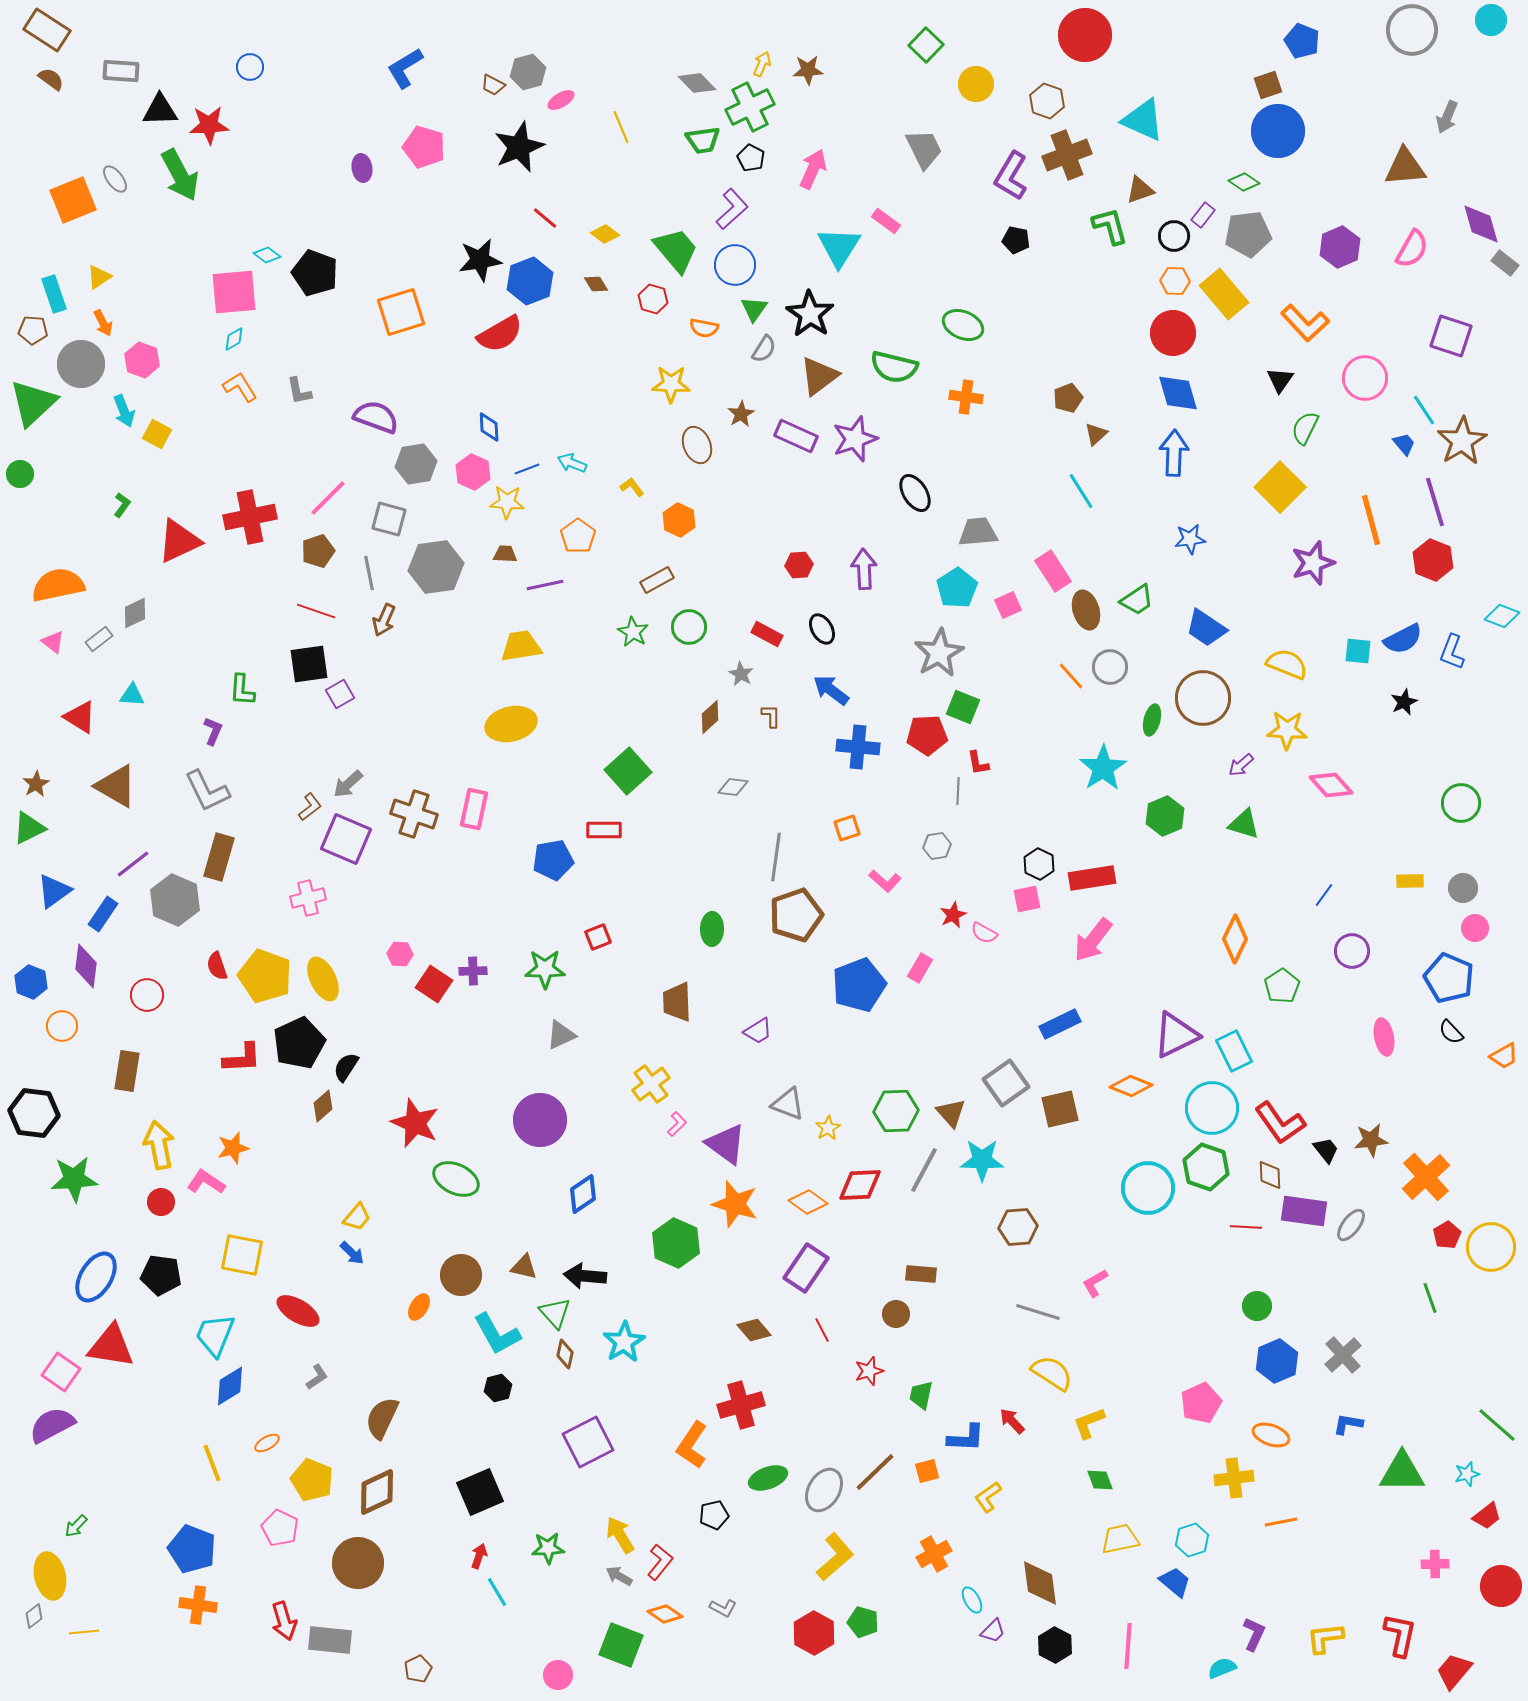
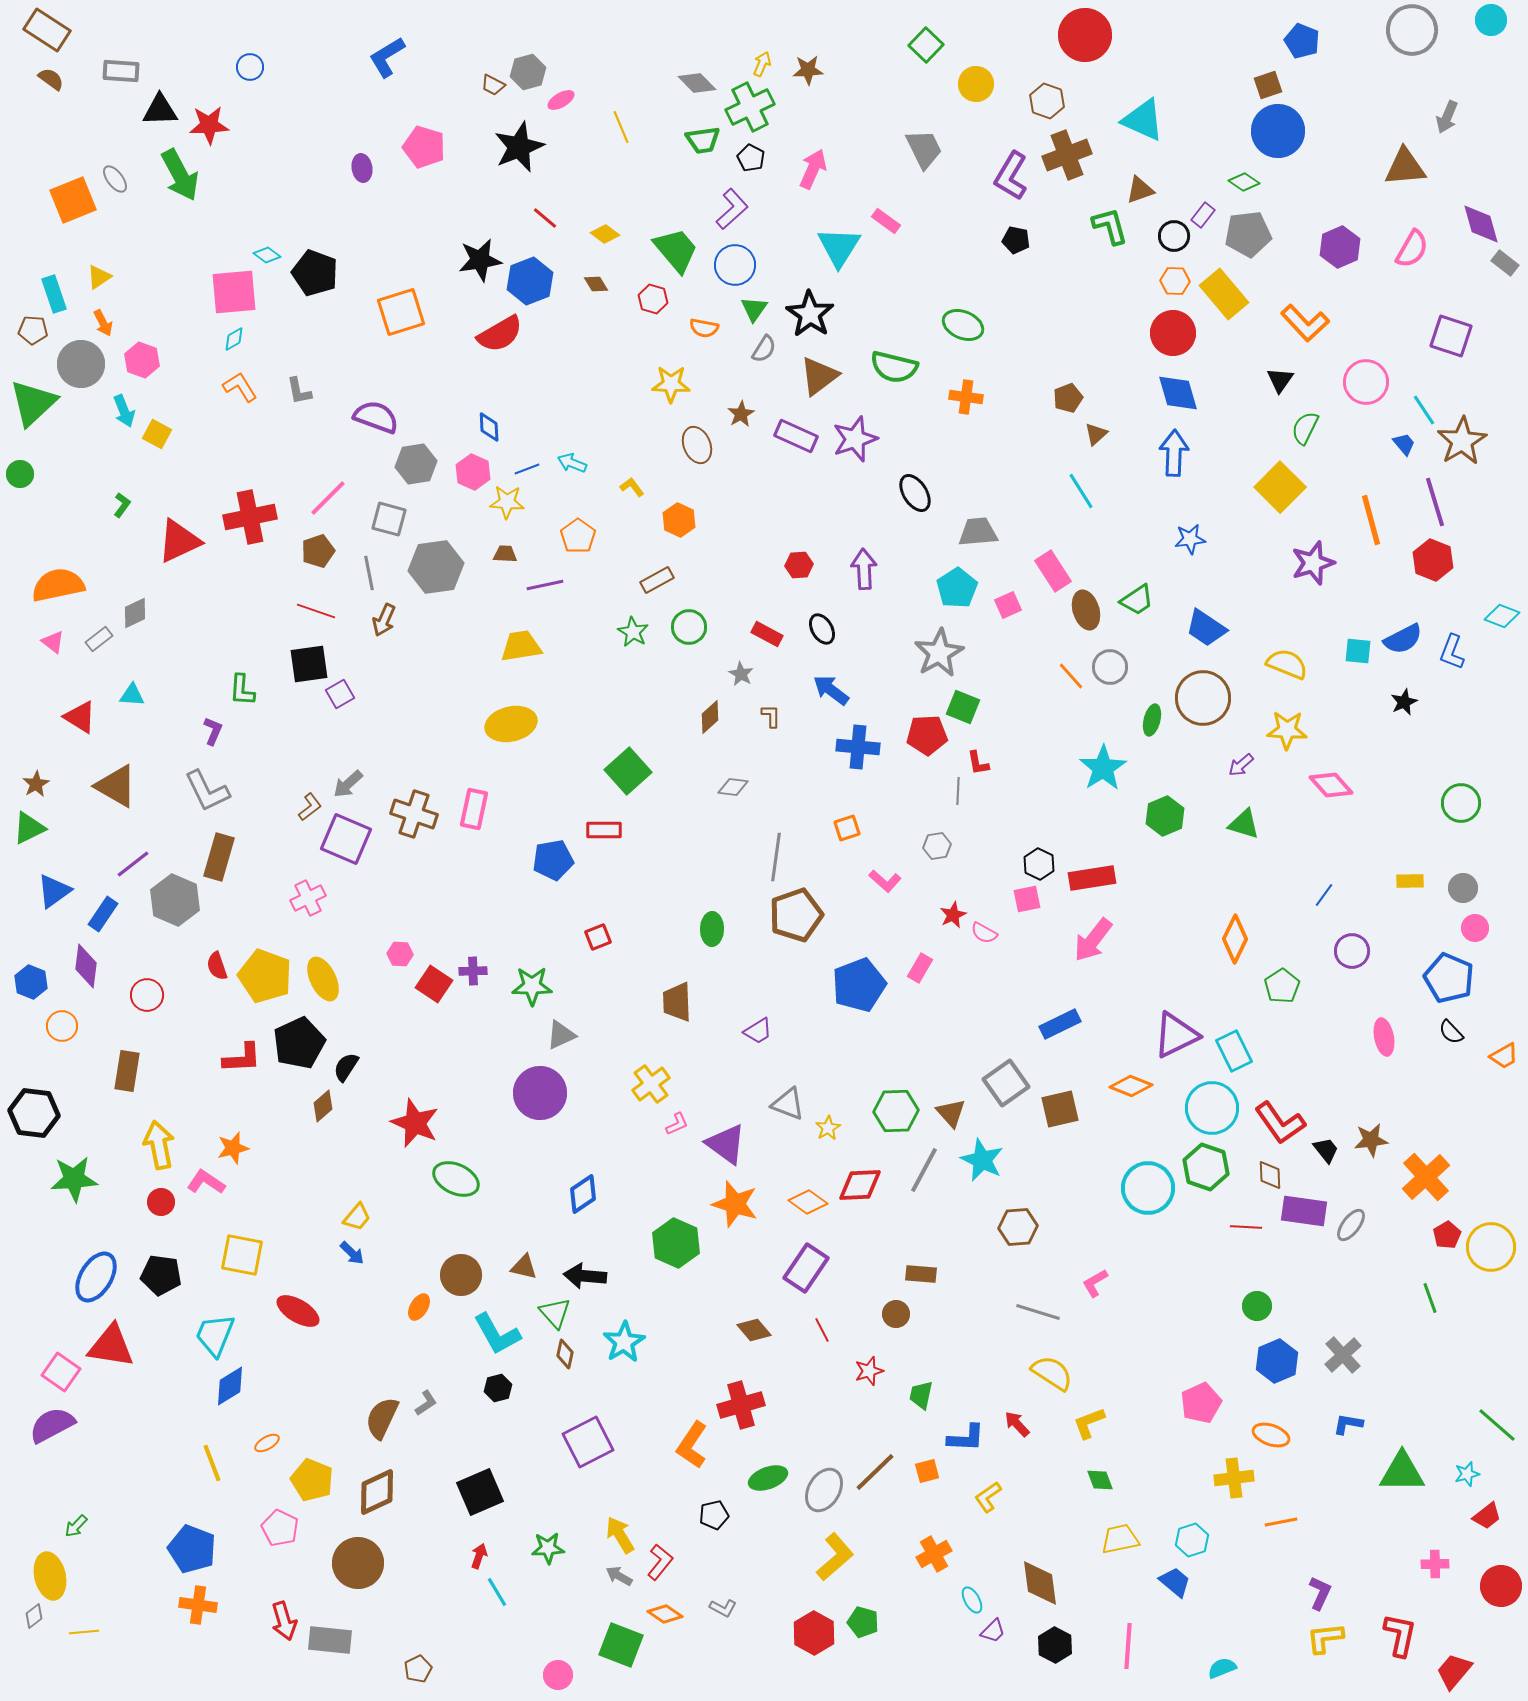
blue L-shape at (405, 68): moved 18 px left, 11 px up
pink circle at (1365, 378): moved 1 px right, 4 px down
pink cross at (308, 898): rotated 12 degrees counterclockwise
green star at (545, 969): moved 13 px left, 17 px down
purple circle at (540, 1120): moved 27 px up
pink L-shape at (677, 1124): rotated 20 degrees clockwise
cyan star at (982, 1160): rotated 24 degrees clockwise
gray L-shape at (317, 1377): moved 109 px right, 26 px down
red arrow at (1012, 1421): moved 5 px right, 3 px down
purple L-shape at (1254, 1634): moved 66 px right, 41 px up
